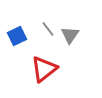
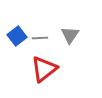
gray line: moved 8 px left, 9 px down; rotated 56 degrees counterclockwise
blue square: rotated 12 degrees counterclockwise
